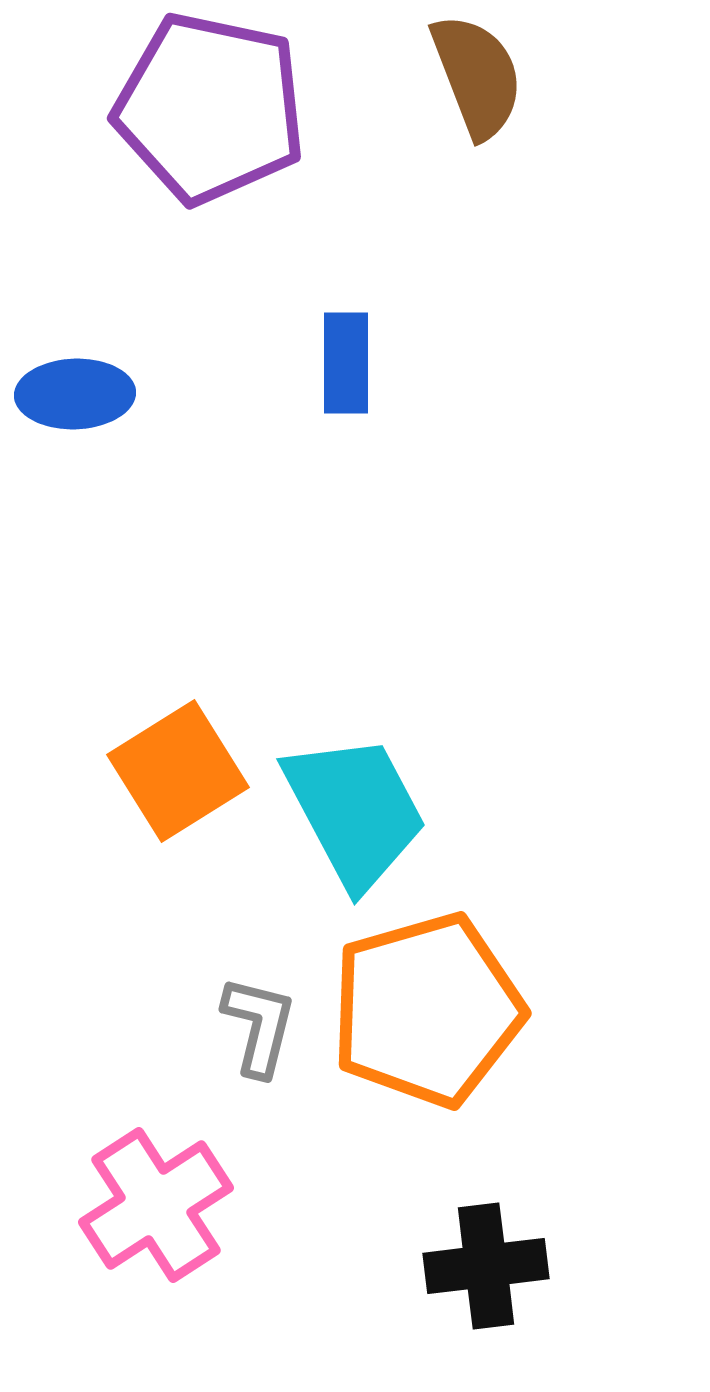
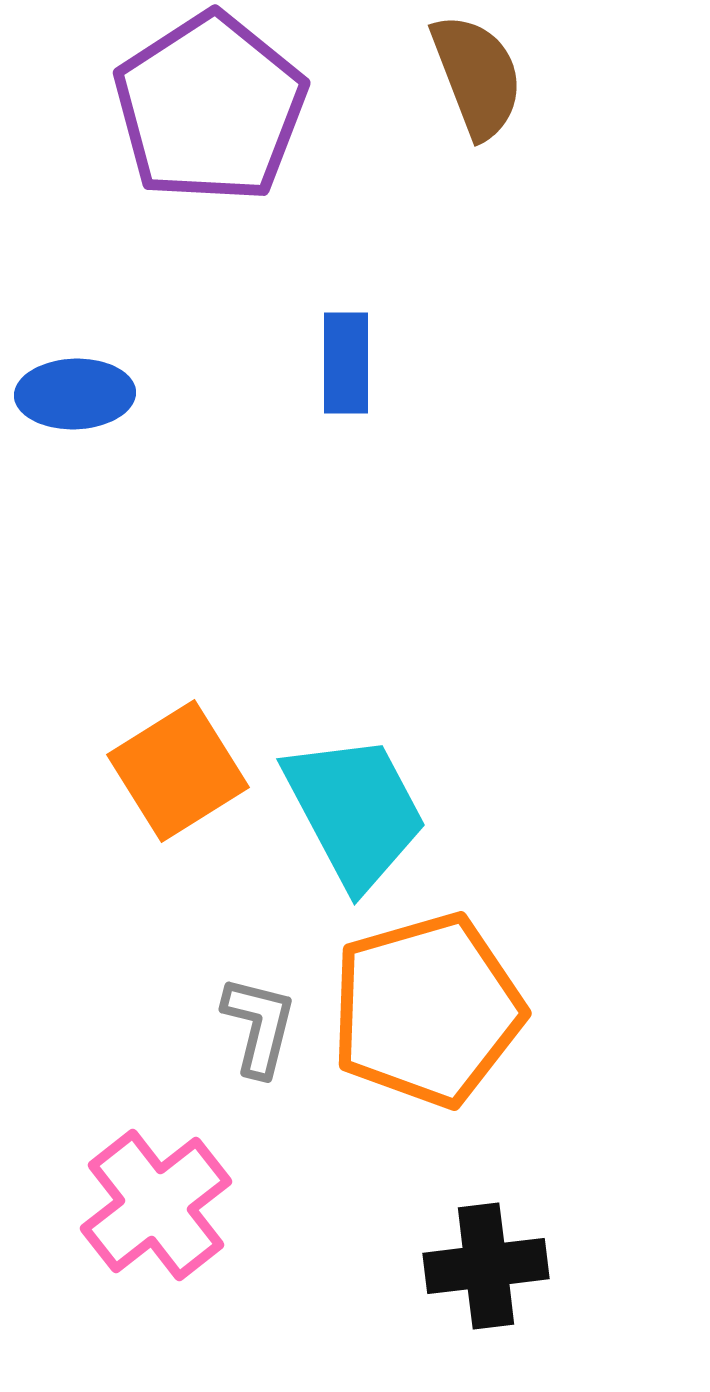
purple pentagon: rotated 27 degrees clockwise
pink cross: rotated 5 degrees counterclockwise
